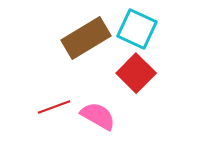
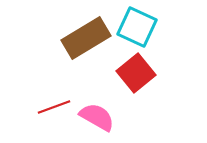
cyan square: moved 2 px up
red square: rotated 6 degrees clockwise
pink semicircle: moved 1 px left, 1 px down
